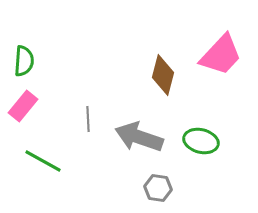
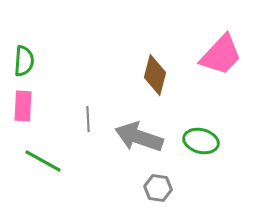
brown diamond: moved 8 px left
pink rectangle: rotated 36 degrees counterclockwise
